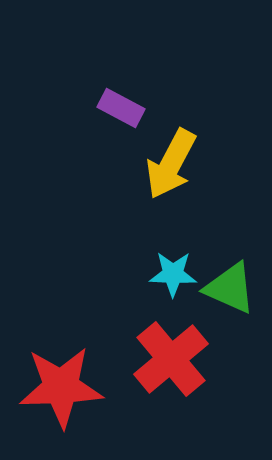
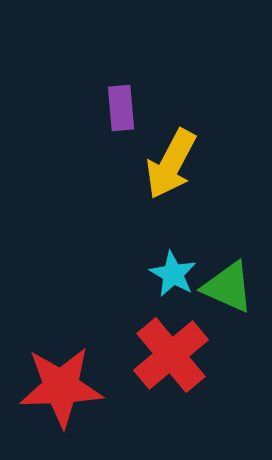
purple rectangle: rotated 57 degrees clockwise
cyan star: rotated 27 degrees clockwise
green triangle: moved 2 px left, 1 px up
red cross: moved 4 px up
